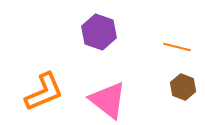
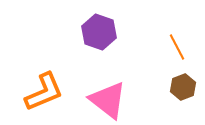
orange line: rotated 48 degrees clockwise
brown hexagon: rotated 20 degrees clockwise
